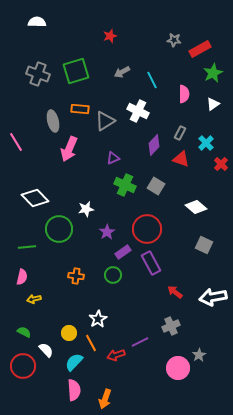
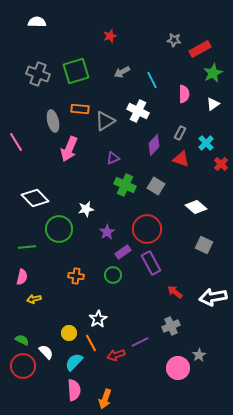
green semicircle at (24, 332): moved 2 px left, 8 px down
white semicircle at (46, 350): moved 2 px down
